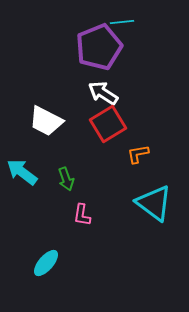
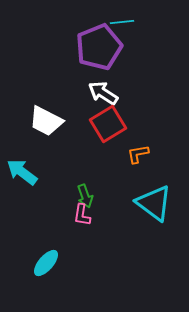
green arrow: moved 19 px right, 17 px down
